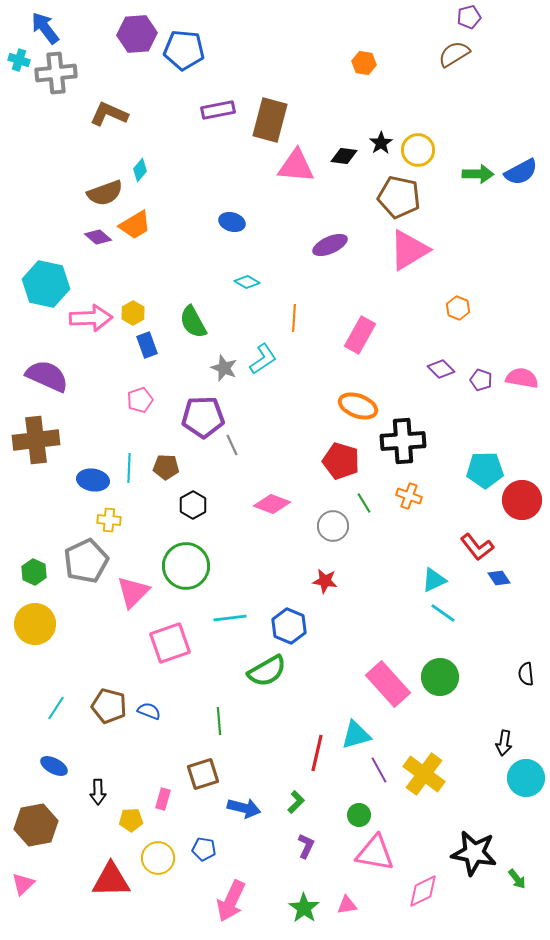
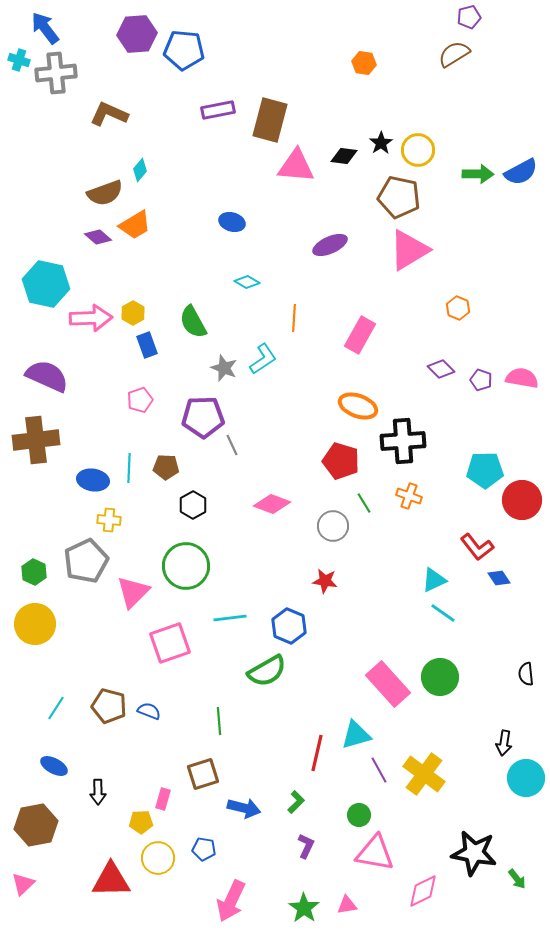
yellow pentagon at (131, 820): moved 10 px right, 2 px down
